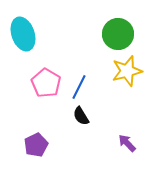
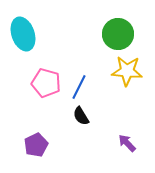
yellow star: rotated 20 degrees clockwise
pink pentagon: rotated 16 degrees counterclockwise
